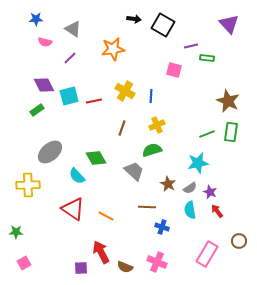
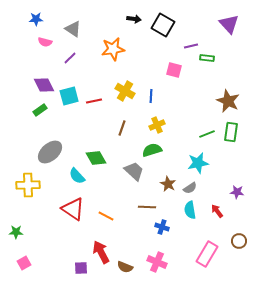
green rectangle at (37, 110): moved 3 px right
purple star at (210, 192): moved 27 px right; rotated 16 degrees counterclockwise
